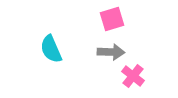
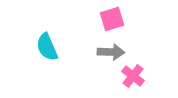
cyan semicircle: moved 4 px left, 2 px up
